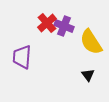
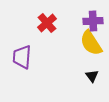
purple cross: moved 29 px right, 5 px up; rotated 24 degrees counterclockwise
yellow semicircle: moved 1 px down
black triangle: moved 4 px right, 1 px down
